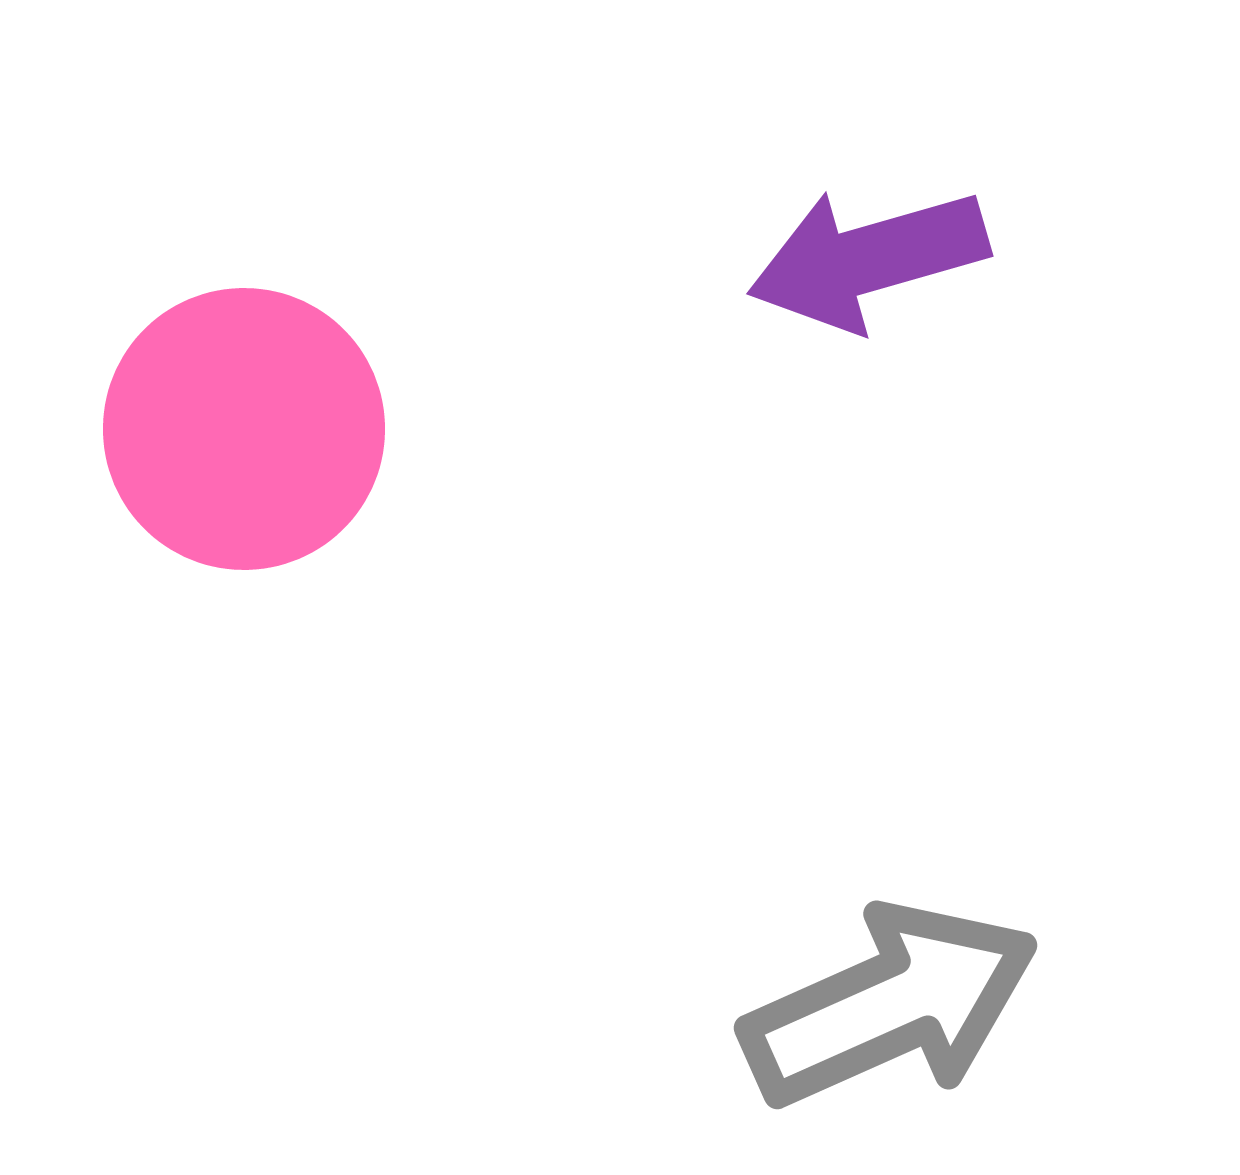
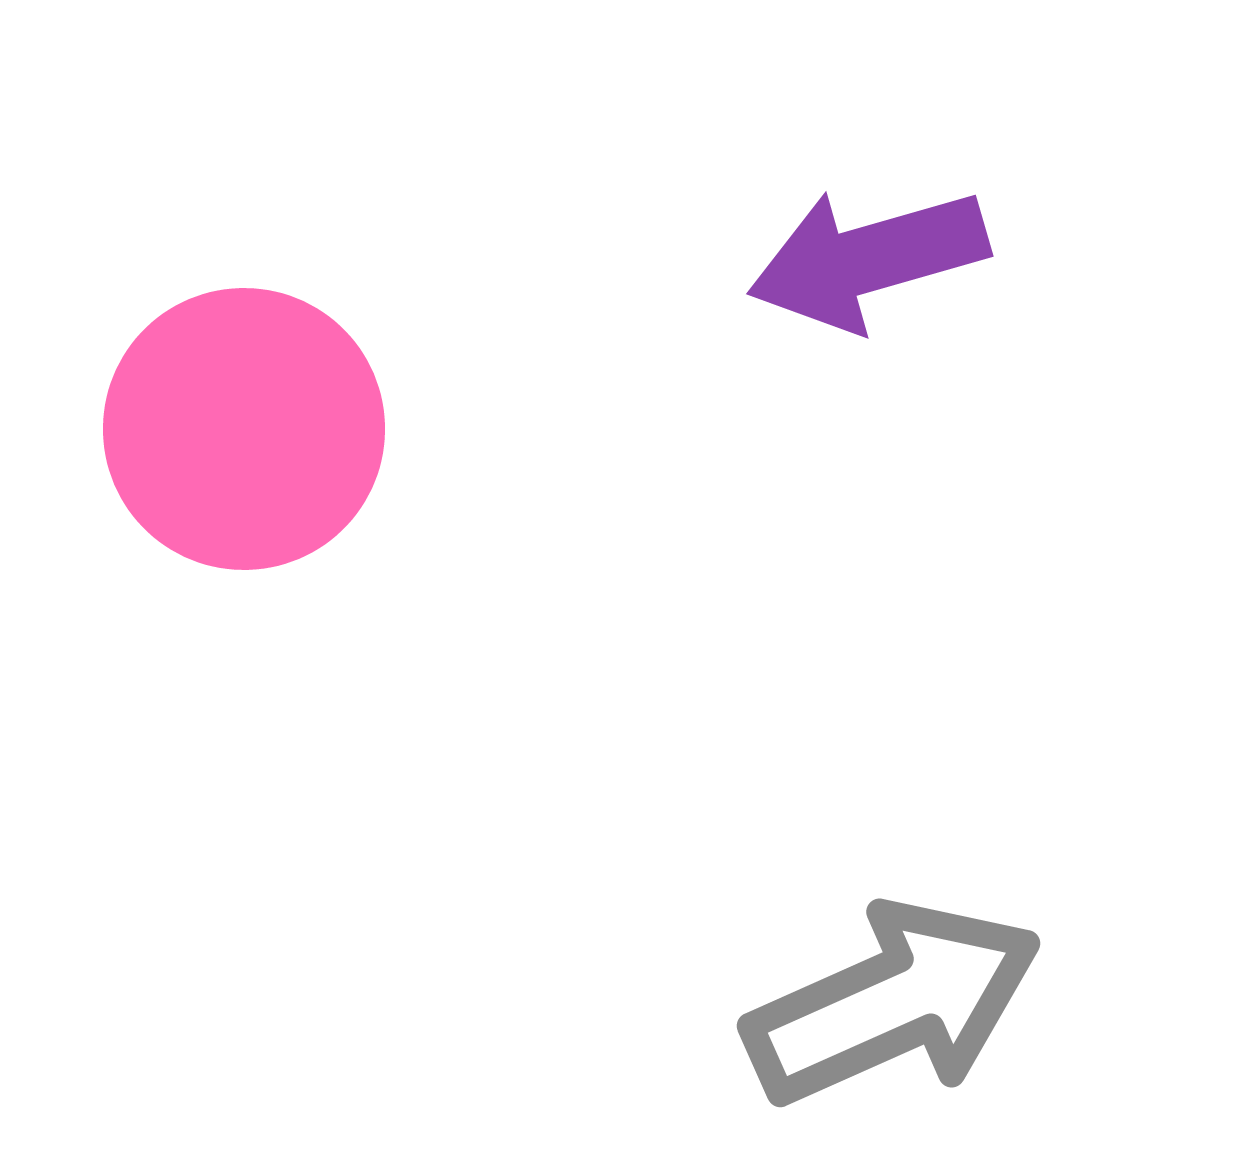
gray arrow: moved 3 px right, 2 px up
